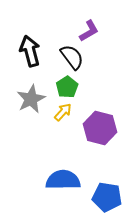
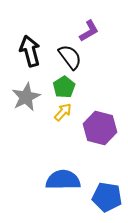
black semicircle: moved 2 px left
green pentagon: moved 3 px left
gray star: moved 5 px left, 2 px up
